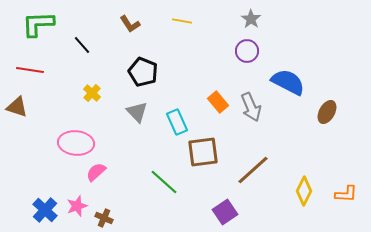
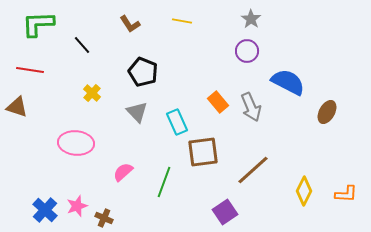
pink semicircle: moved 27 px right
green line: rotated 68 degrees clockwise
